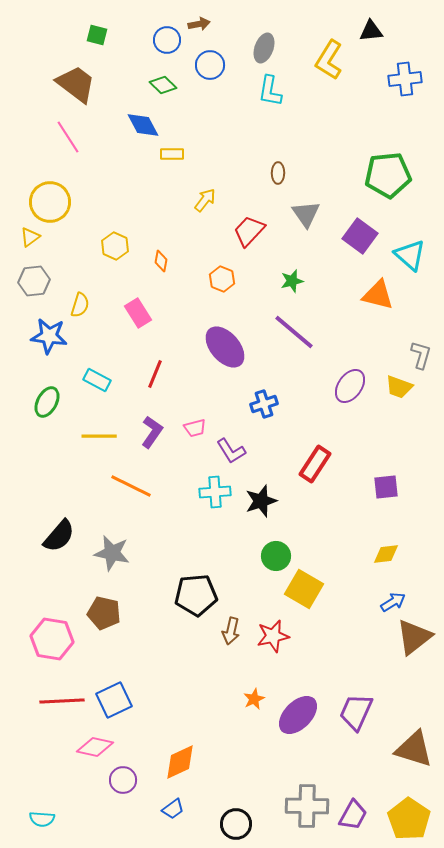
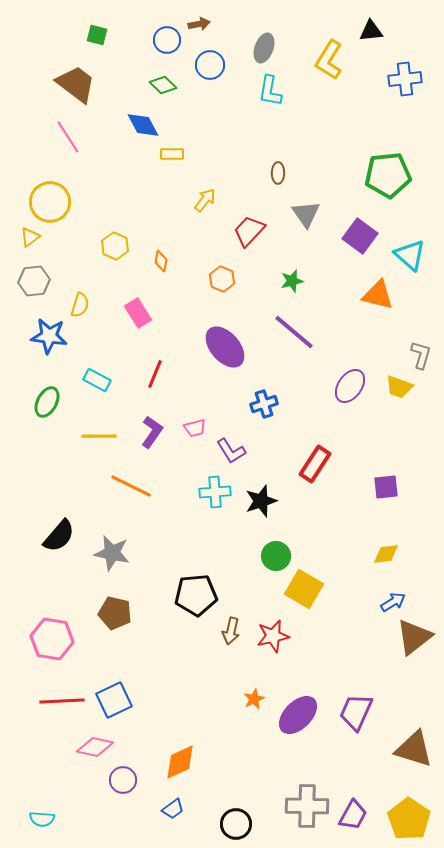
brown pentagon at (104, 613): moved 11 px right
